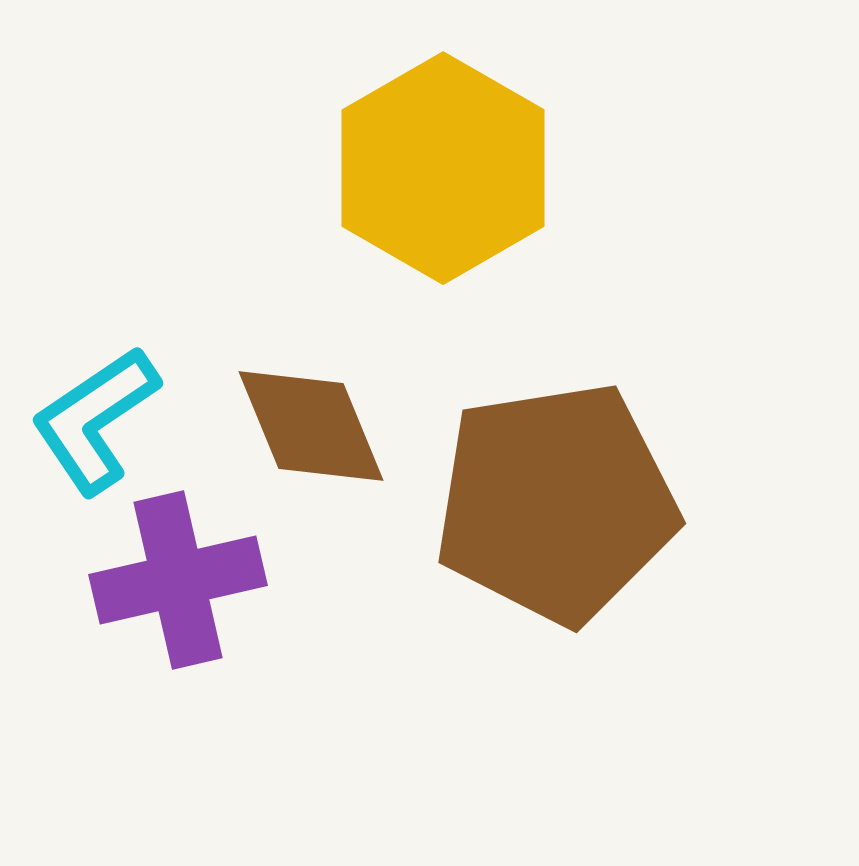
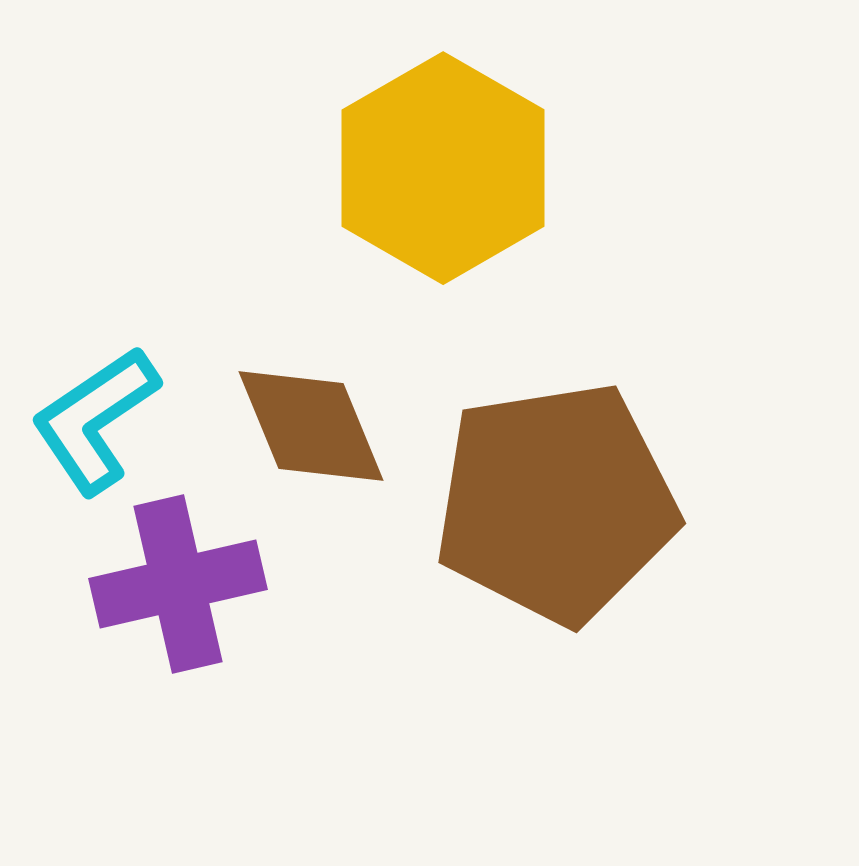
purple cross: moved 4 px down
